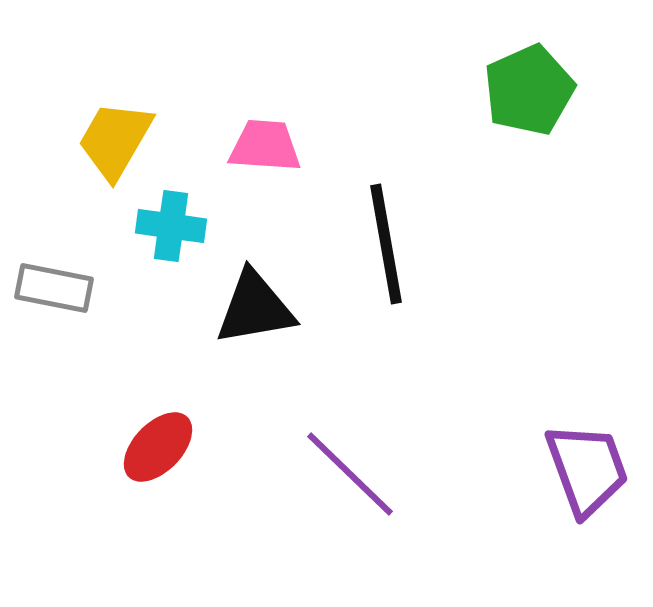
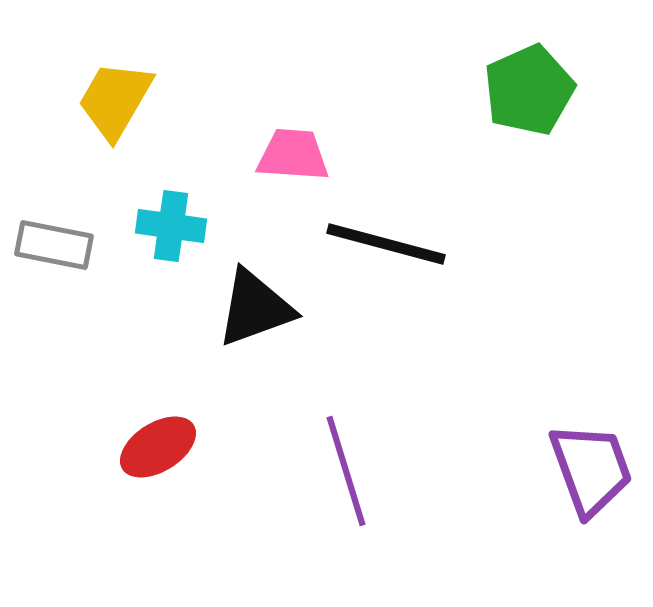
yellow trapezoid: moved 40 px up
pink trapezoid: moved 28 px right, 9 px down
black line: rotated 65 degrees counterclockwise
gray rectangle: moved 43 px up
black triangle: rotated 10 degrees counterclockwise
red ellipse: rotated 14 degrees clockwise
purple trapezoid: moved 4 px right
purple line: moved 4 px left, 3 px up; rotated 29 degrees clockwise
